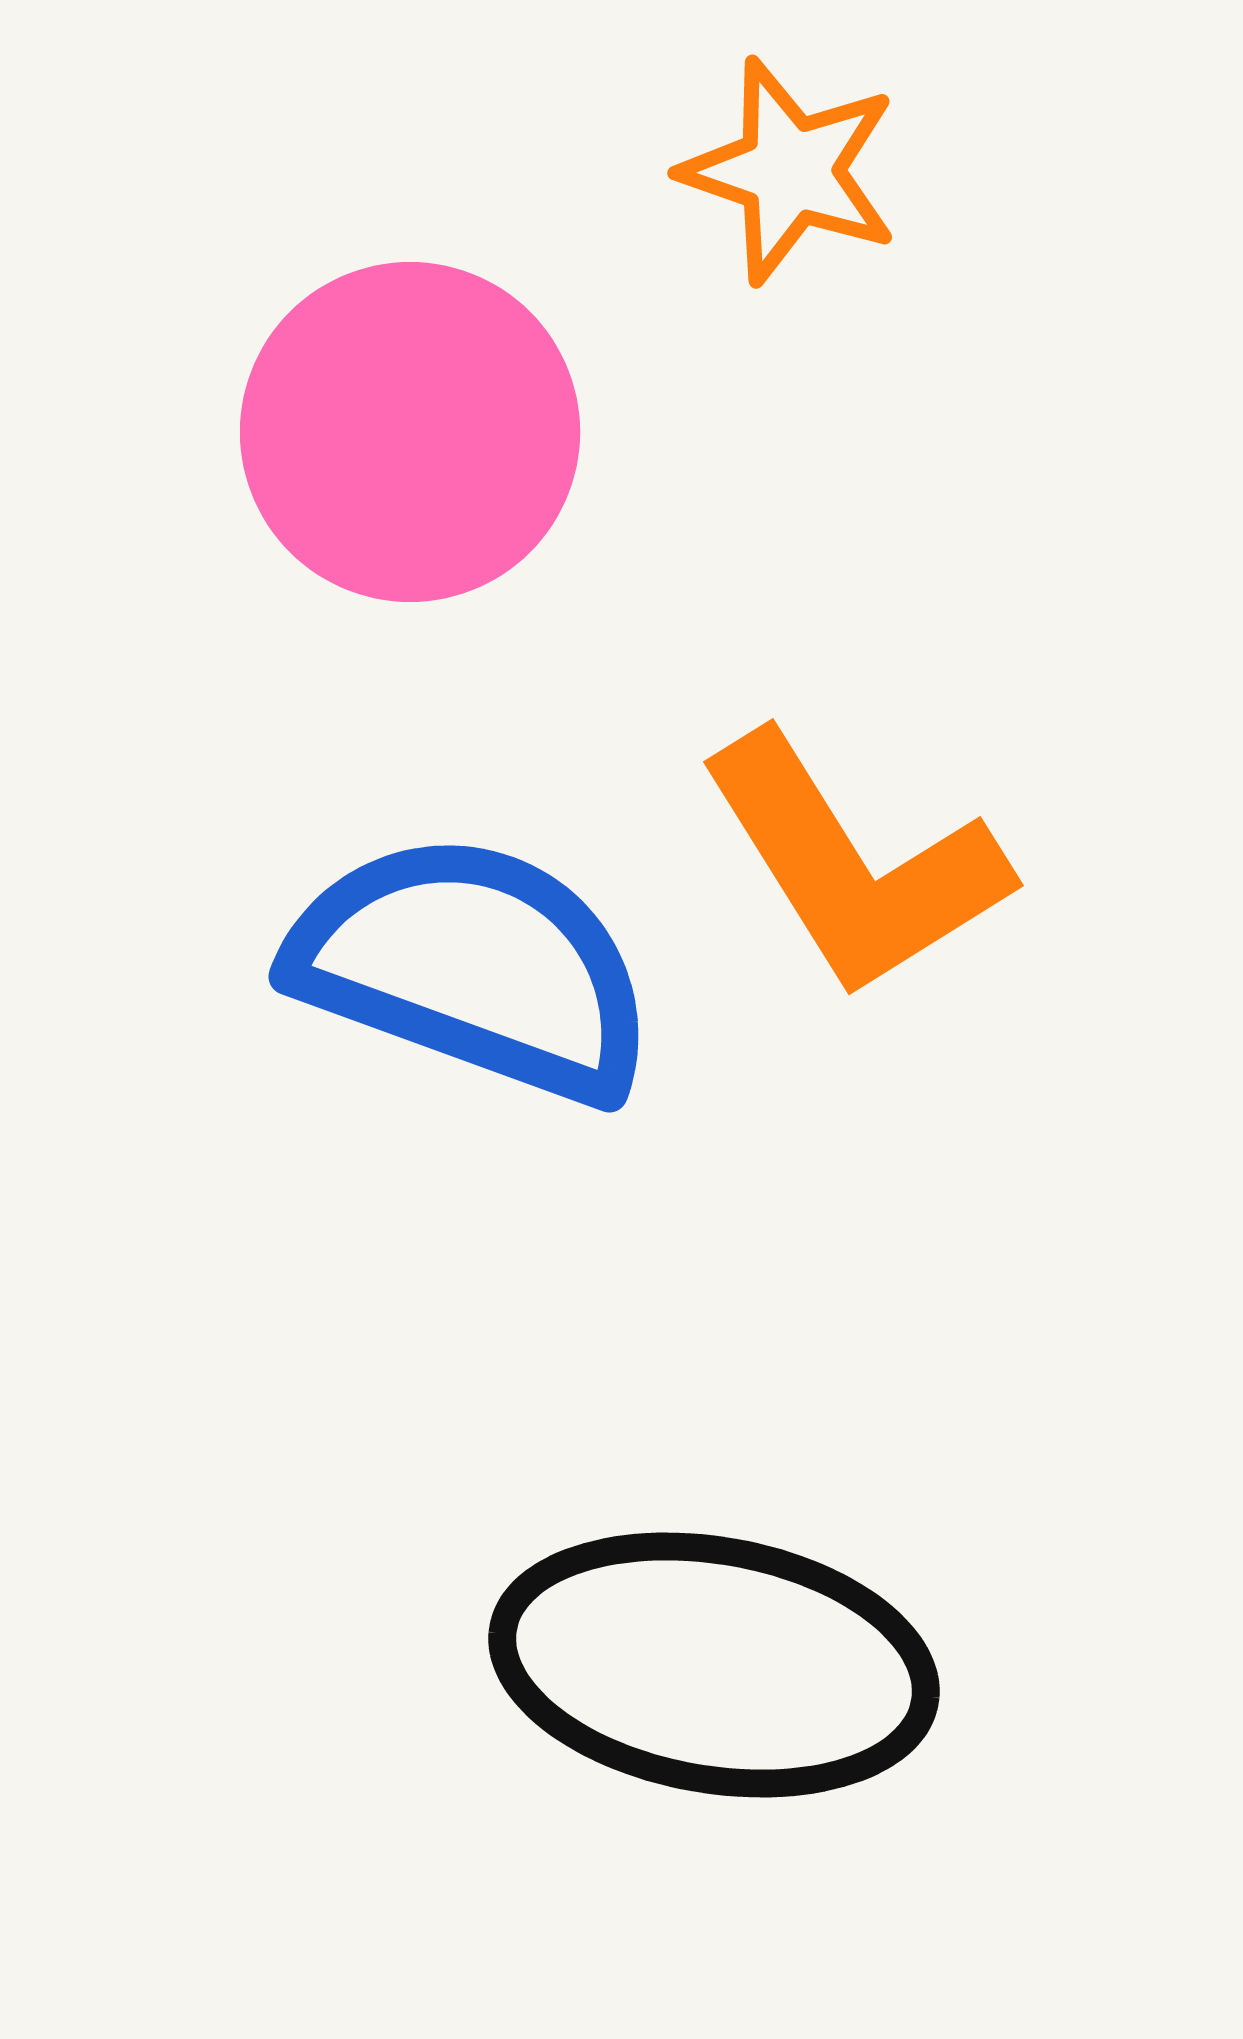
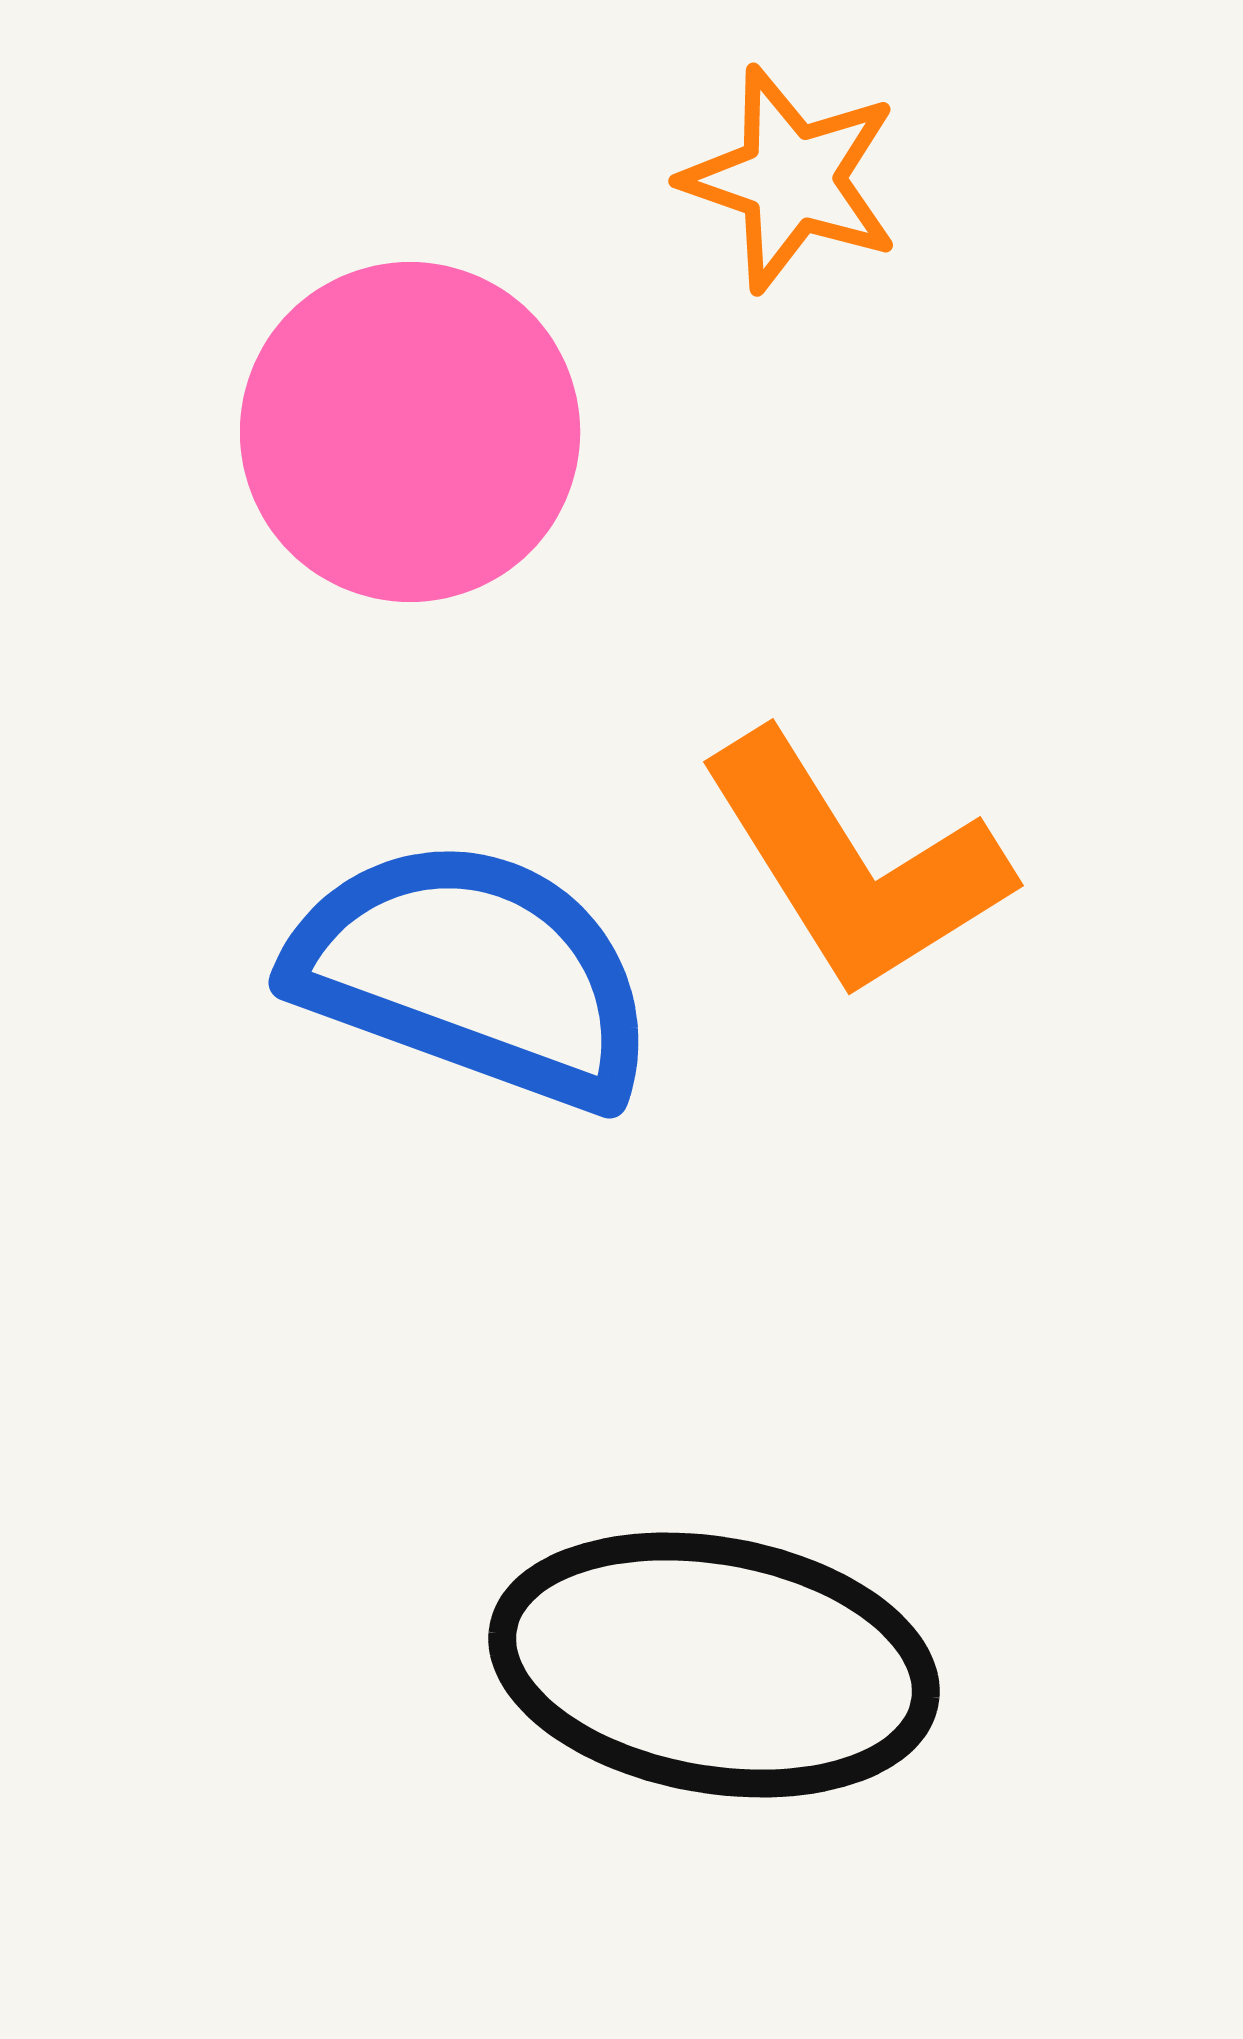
orange star: moved 1 px right, 8 px down
blue semicircle: moved 6 px down
